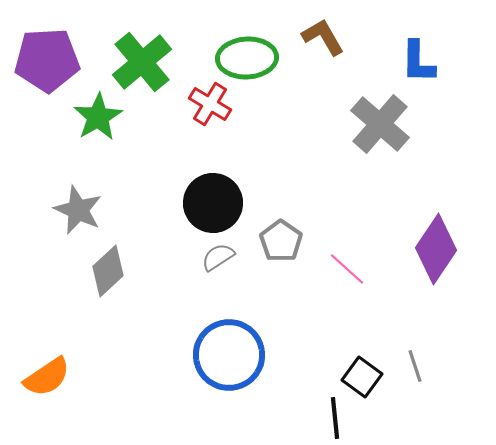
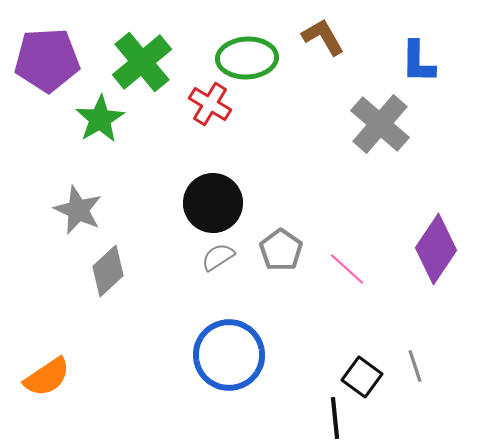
green star: moved 2 px right, 2 px down
gray pentagon: moved 9 px down
